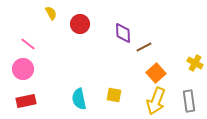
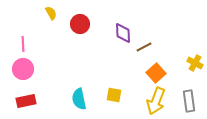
pink line: moved 5 px left; rotated 49 degrees clockwise
